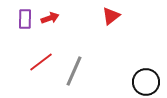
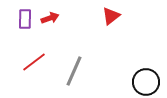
red line: moved 7 px left
